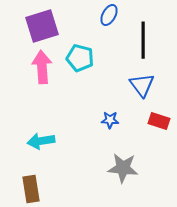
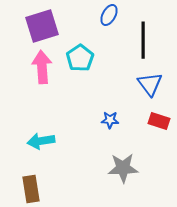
cyan pentagon: rotated 24 degrees clockwise
blue triangle: moved 8 px right, 1 px up
gray star: rotated 8 degrees counterclockwise
